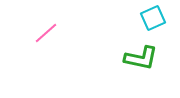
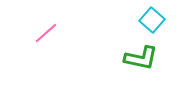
cyan square: moved 1 px left, 2 px down; rotated 25 degrees counterclockwise
